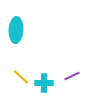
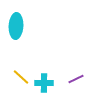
cyan ellipse: moved 4 px up
purple line: moved 4 px right, 3 px down
